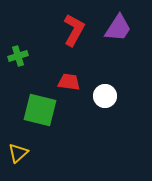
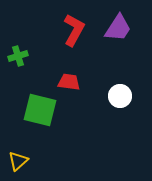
white circle: moved 15 px right
yellow triangle: moved 8 px down
